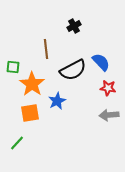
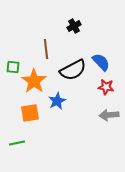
orange star: moved 2 px right, 3 px up
red star: moved 2 px left, 1 px up
green line: rotated 35 degrees clockwise
